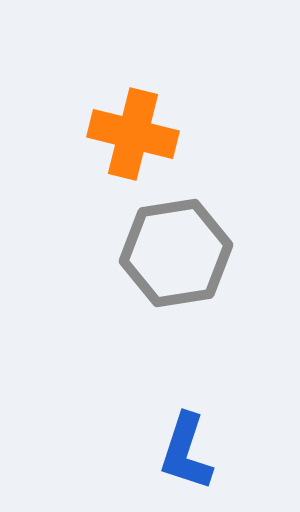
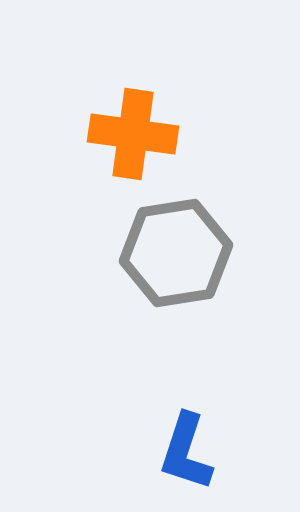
orange cross: rotated 6 degrees counterclockwise
